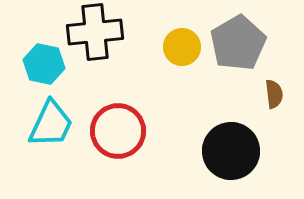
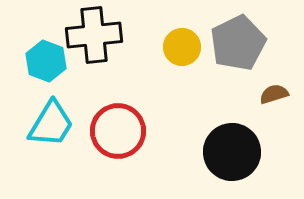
black cross: moved 1 px left, 3 px down
gray pentagon: rotated 4 degrees clockwise
cyan hexagon: moved 2 px right, 3 px up; rotated 9 degrees clockwise
brown semicircle: rotated 100 degrees counterclockwise
cyan trapezoid: rotated 6 degrees clockwise
black circle: moved 1 px right, 1 px down
